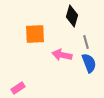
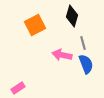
orange square: moved 9 px up; rotated 25 degrees counterclockwise
gray line: moved 3 px left, 1 px down
blue semicircle: moved 3 px left, 1 px down
